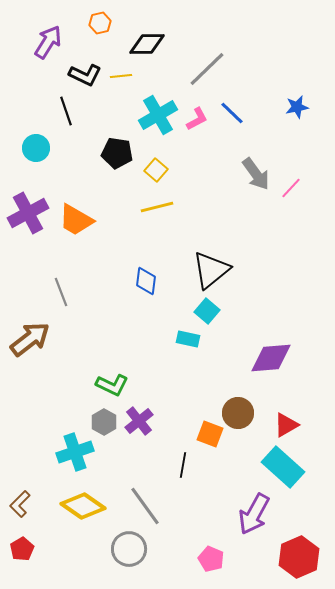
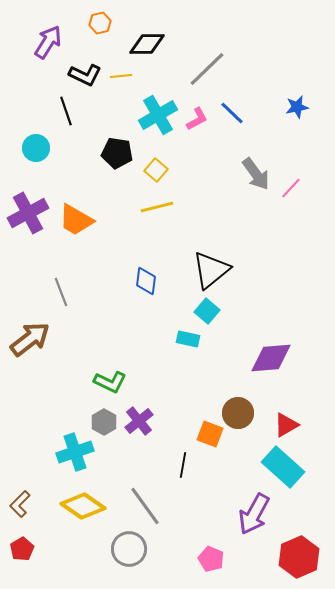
green L-shape at (112, 385): moved 2 px left, 3 px up
